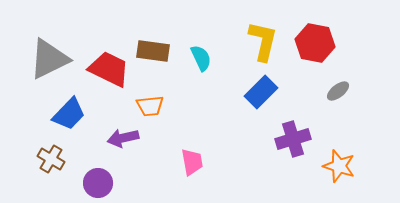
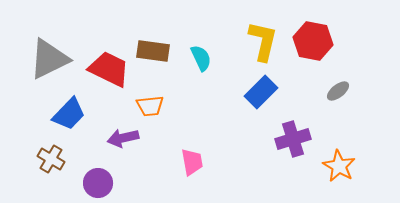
red hexagon: moved 2 px left, 2 px up
orange star: rotated 12 degrees clockwise
